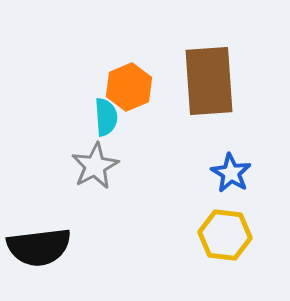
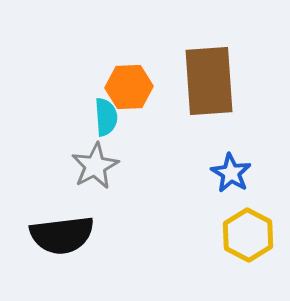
orange hexagon: rotated 21 degrees clockwise
yellow hexagon: moved 23 px right; rotated 21 degrees clockwise
black semicircle: moved 23 px right, 12 px up
